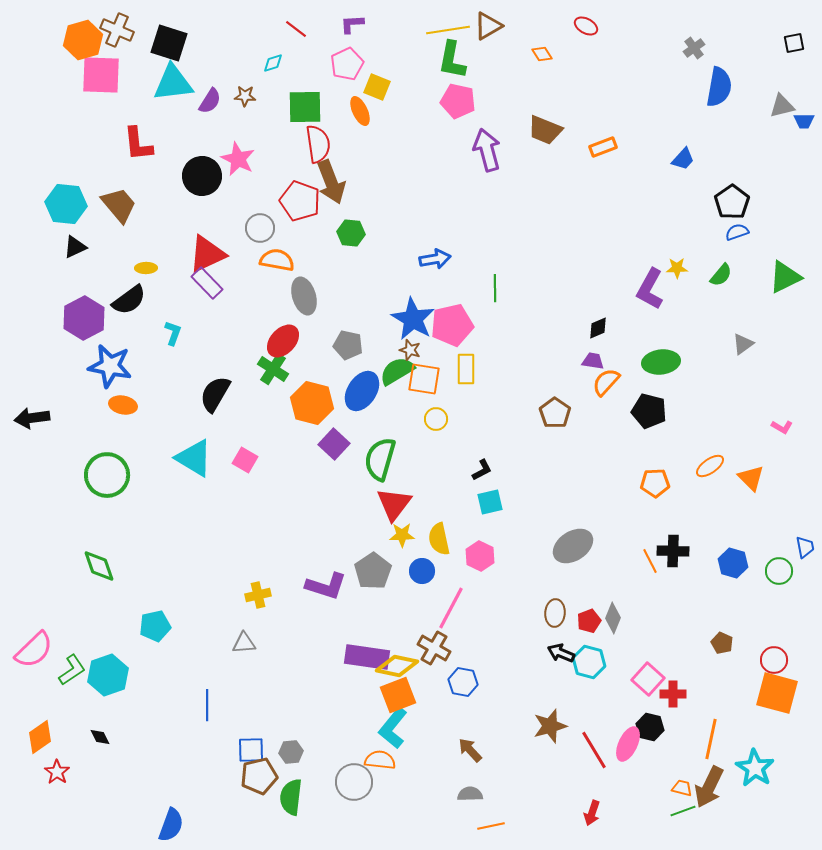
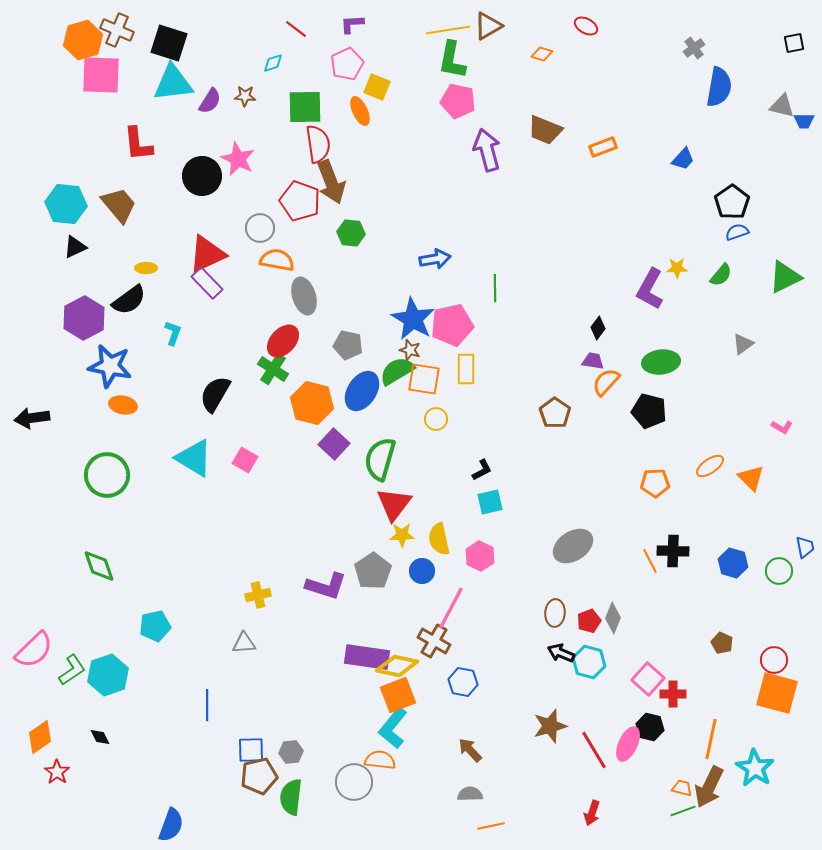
orange diamond at (542, 54): rotated 40 degrees counterclockwise
gray triangle at (782, 106): rotated 28 degrees clockwise
black diamond at (598, 328): rotated 30 degrees counterclockwise
brown cross at (434, 648): moved 7 px up
